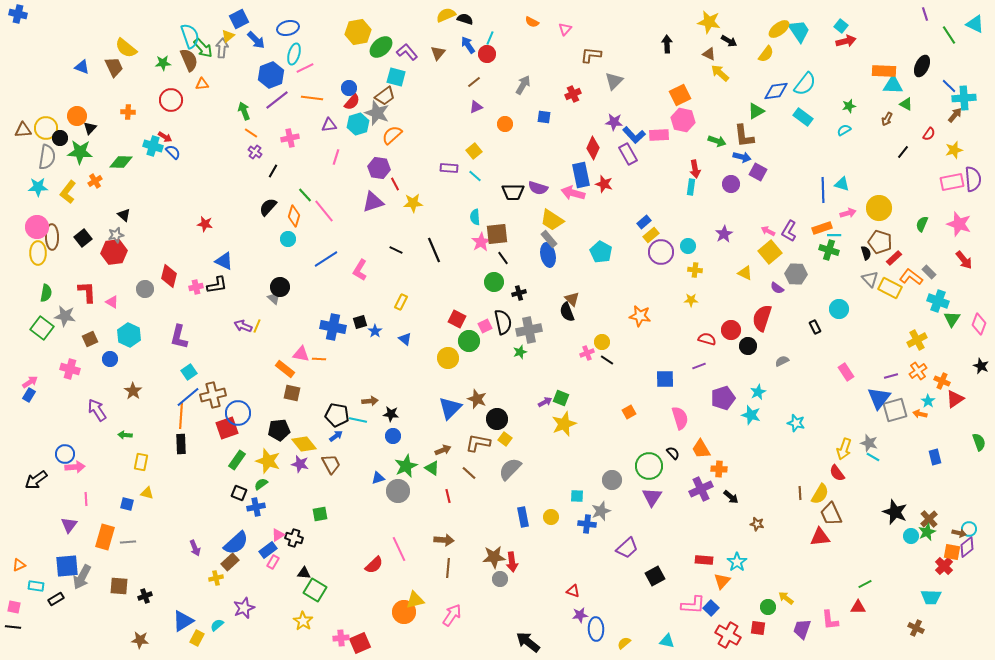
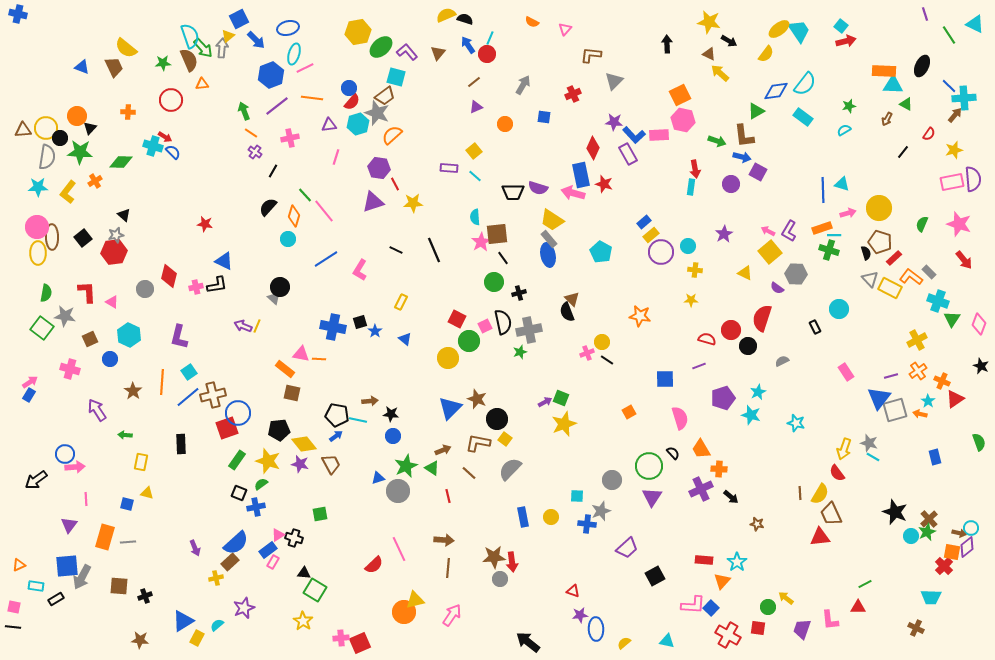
purple line at (277, 100): moved 6 px down
orange line at (181, 416): moved 19 px left, 34 px up
cyan circle at (969, 529): moved 2 px right, 1 px up
